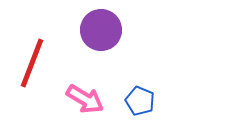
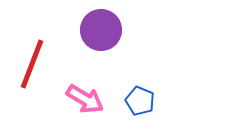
red line: moved 1 px down
